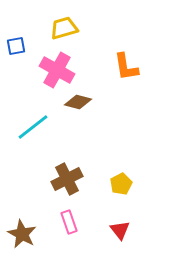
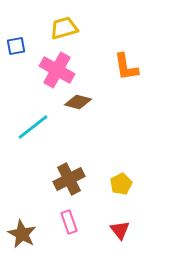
brown cross: moved 2 px right
